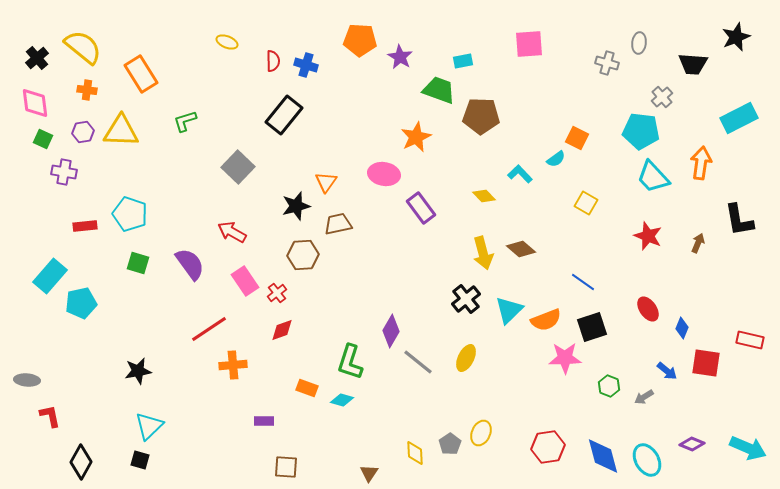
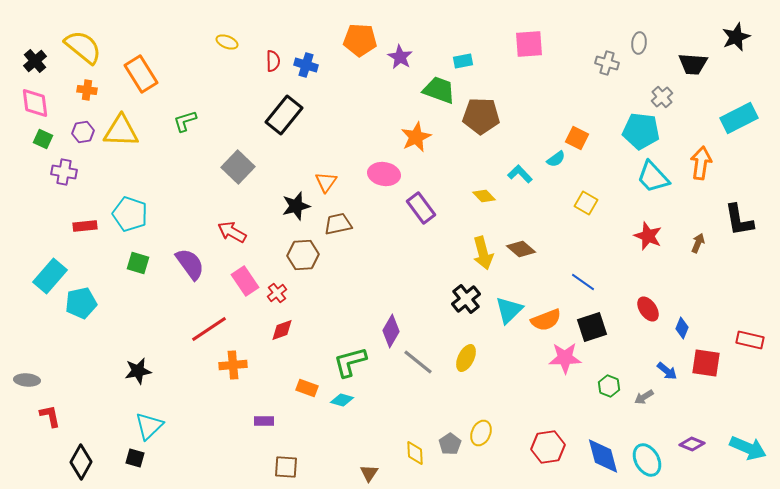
black cross at (37, 58): moved 2 px left, 3 px down
green L-shape at (350, 362): rotated 57 degrees clockwise
black square at (140, 460): moved 5 px left, 2 px up
